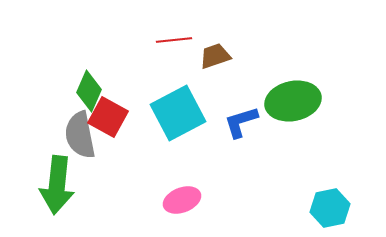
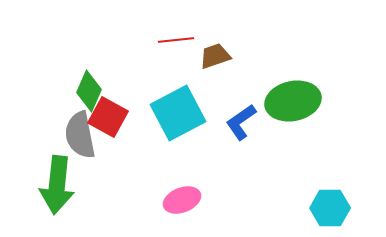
red line: moved 2 px right
blue L-shape: rotated 18 degrees counterclockwise
cyan hexagon: rotated 12 degrees clockwise
